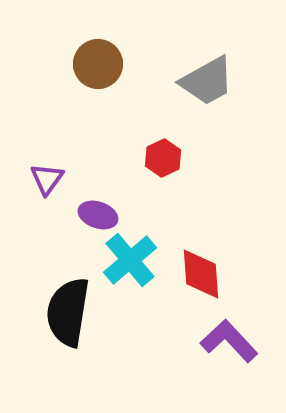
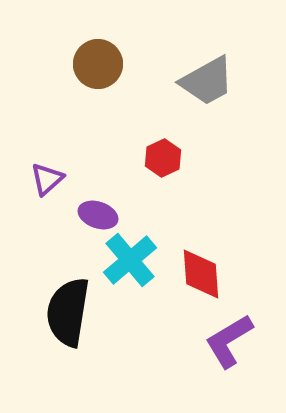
purple triangle: rotated 12 degrees clockwise
purple L-shape: rotated 78 degrees counterclockwise
